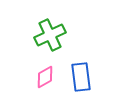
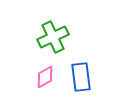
green cross: moved 3 px right, 2 px down
